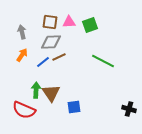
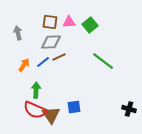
green square: rotated 21 degrees counterclockwise
gray arrow: moved 4 px left, 1 px down
orange arrow: moved 2 px right, 10 px down
green line: rotated 10 degrees clockwise
brown triangle: moved 22 px down
red semicircle: moved 11 px right
